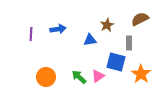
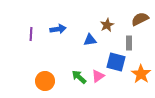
orange circle: moved 1 px left, 4 px down
